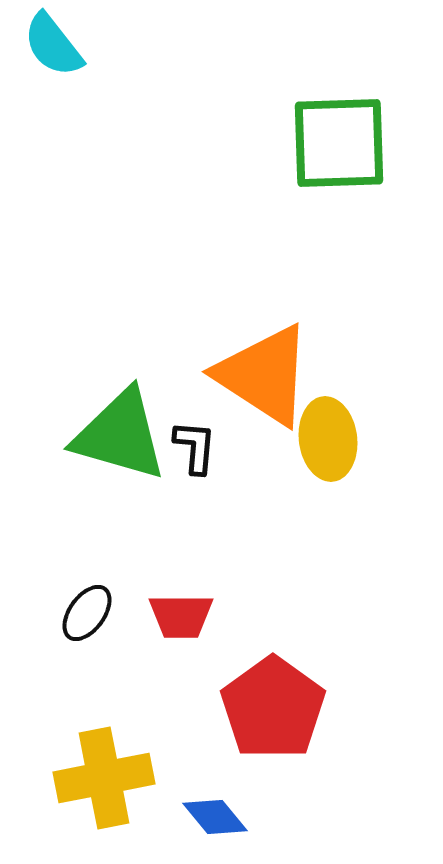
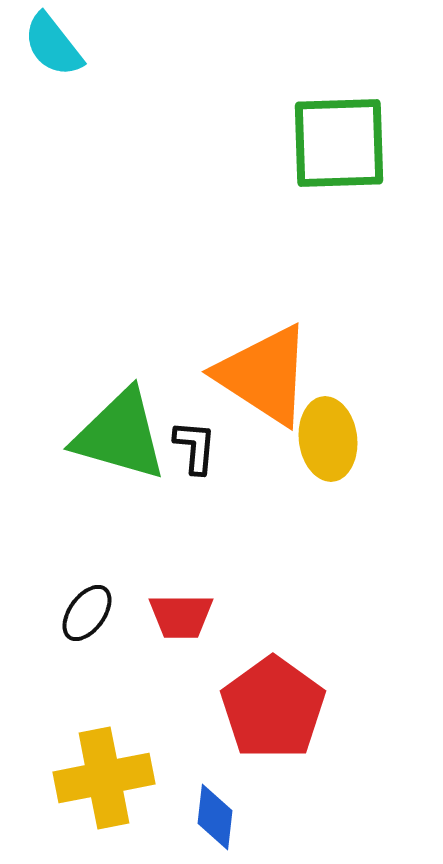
blue diamond: rotated 46 degrees clockwise
